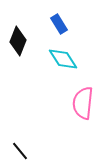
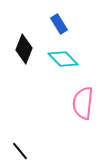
black diamond: moved 6 px right, 8 px down
cyan diamond: rotated 12 degrees counterclockwise
